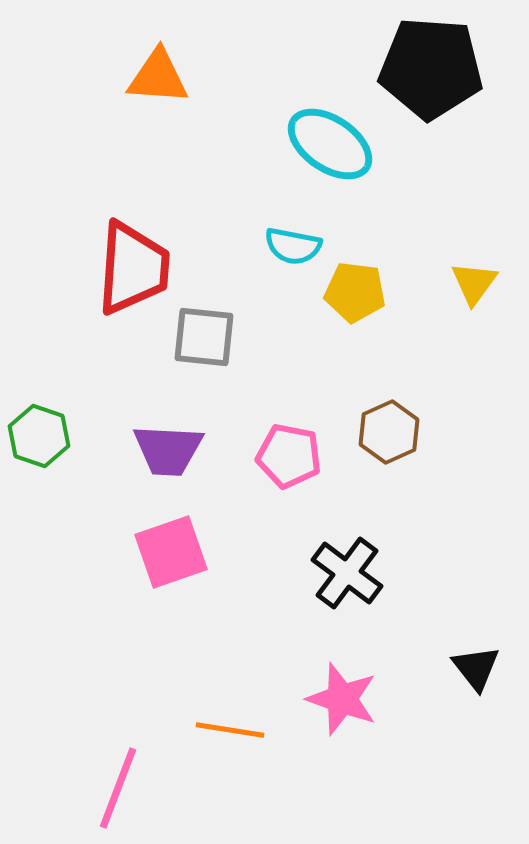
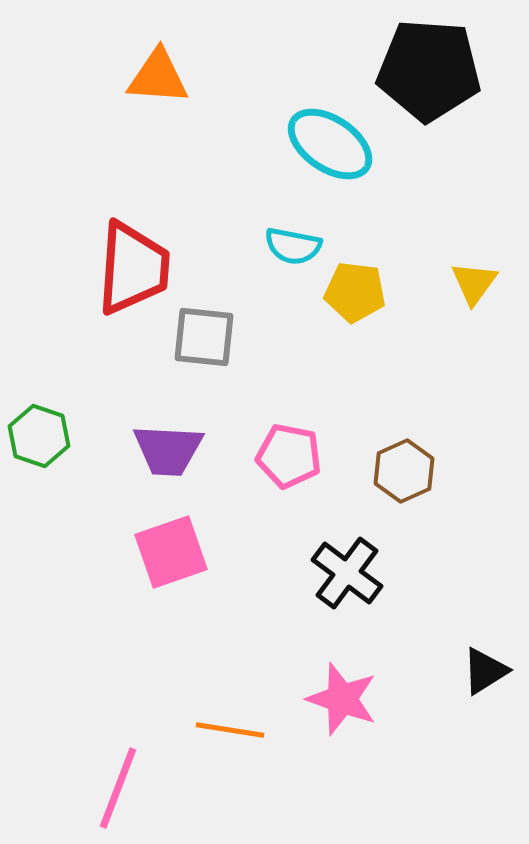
black pentagon: moved 2 px left, 2 px down
brown hexagon: moved 15 px right, 39 px down
black triangle: moved 9 px right, 3 px down; rotated 36 degrees clockwise
